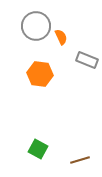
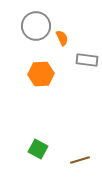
orange semicircle: moved 1 px right, 1 px down
gray rectangle: rotated 15 degrees counterclockwise
orange hexagon: moved 1 px right; rotated 10 degrees counterclockwise
